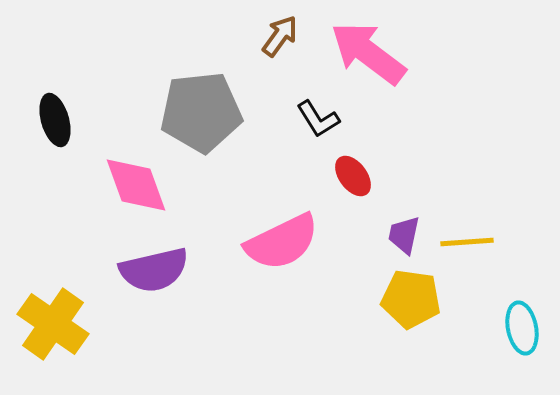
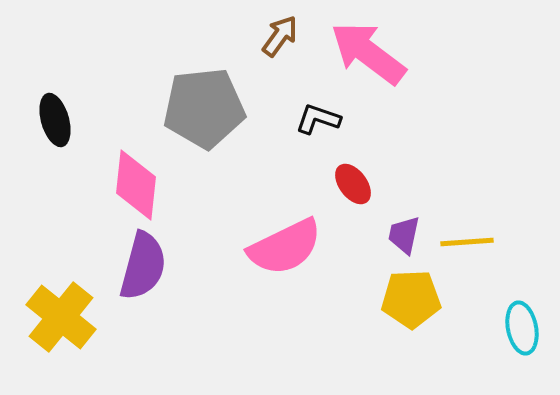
gray pentagon: moved 3 px right, 4 px up
black L-shape: rotated 141 degrees clockwise
red ellipse: moved 8 px down
pink diamond: rotated 26 degrees clockwise
pink semicircle: moved 3 px right, 5 px down
purple semicircle: moved 11 px left, 4 px up; rotated 62 degrees counterclockwise
yellow pentagon: rotated 10 degrees counterclockwise
yellow cross: moved 8 px right, 7 px up; rotated 4 degrees clockwise
